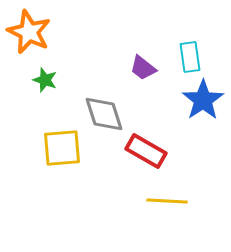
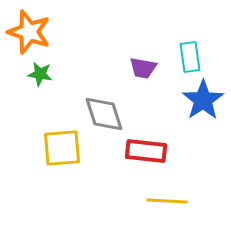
orange star: rotated 6 degrees counterclockwise
purple trapezoid: rotated 28 degrees counterclockwise
green star: moved 5 px left, 6 px up; rotated 10 degrees counterclockwise
red rectangle: rotated 24 degrees counterclockwise
